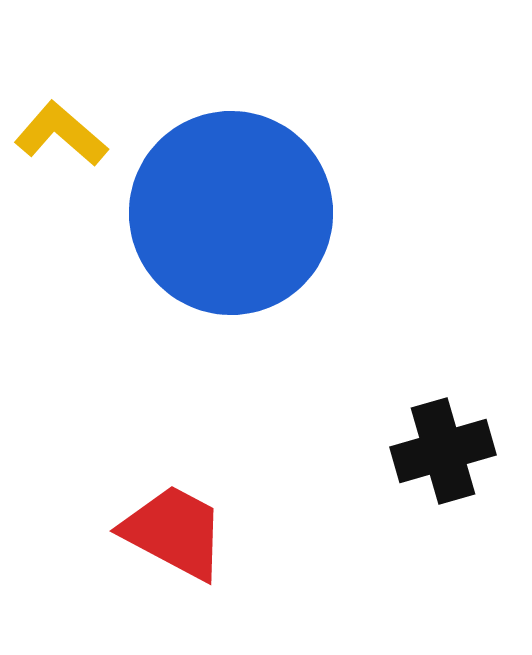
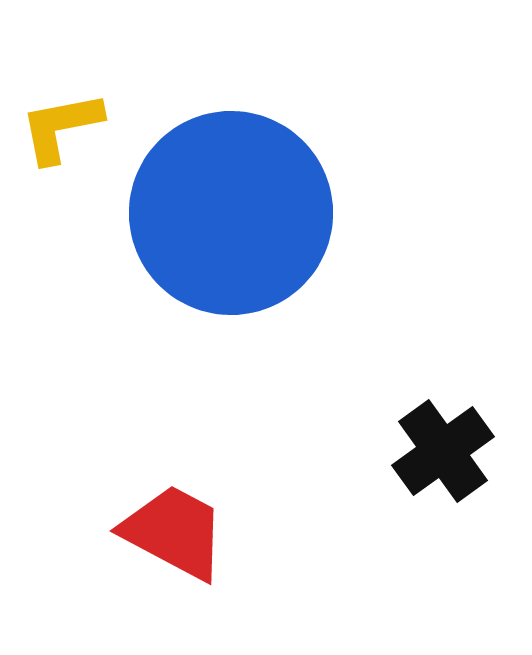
yellow L-shape: moved 7 px up; rotated 52 degrees counterclockwise
black cross: rotated 20 degrees counterclockwise
